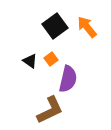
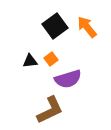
black triangle: rotated 42 degrees counterclockwise
purple semicircle: rotated 60 degrees clockwise
